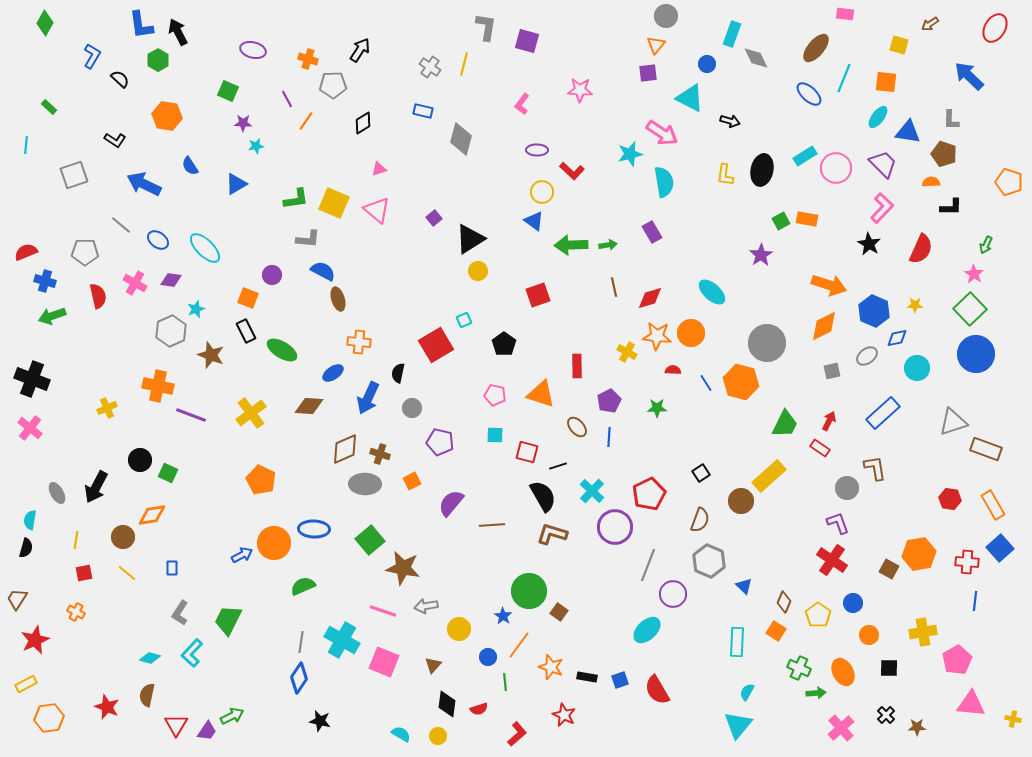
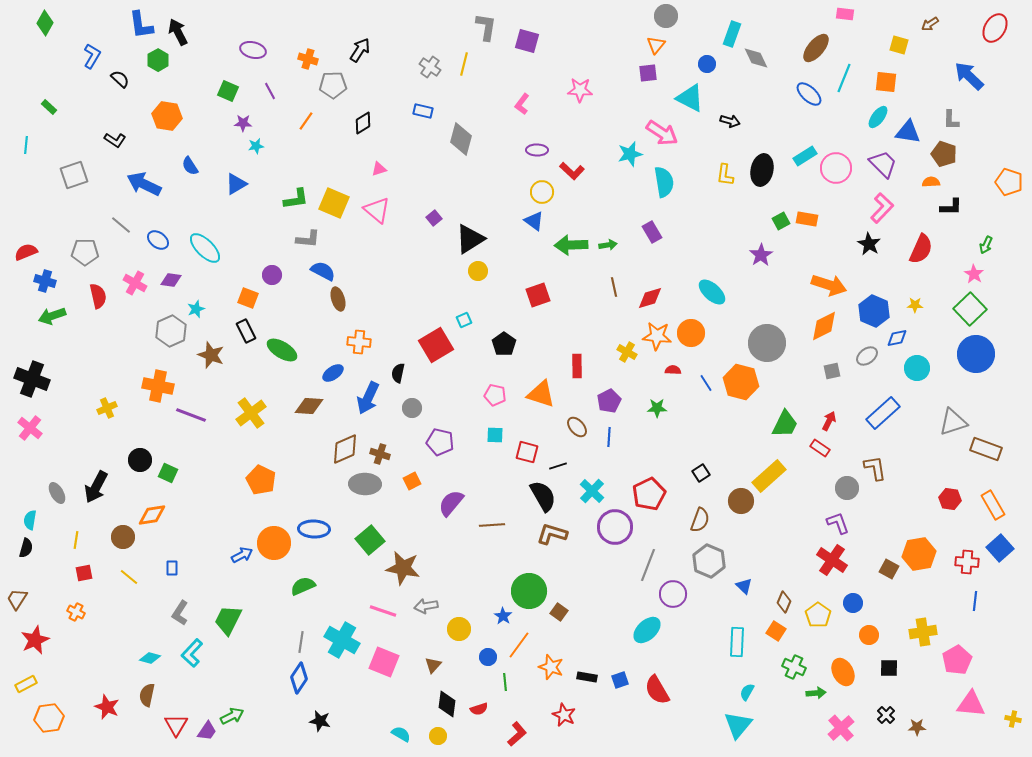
purple line at (287, 99): moved 17 px left, 8 px up
yellow line at (127, 573): moved 2 px right, 4 px down
green cross at (799, 668): moved 5 px left, 1 px up
